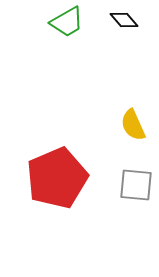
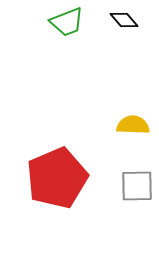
green trapezoid: rotated 9 degrees clockwise
yellow semicircle: rotated 116 degrees clockwise
gray square: moved 1 px right, 1 px down; rotated 6 degrees counterclockwise
